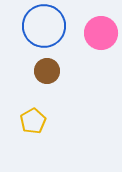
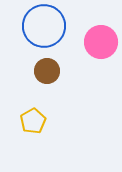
pink circle: moved 9 px down
